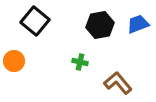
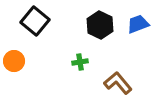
black hexagon: rotated 24 degrees counterclockwise
green cross: rotated 21 degrees counterclockwise
